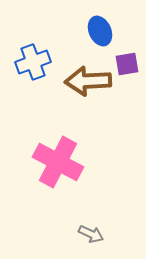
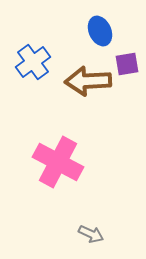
blue cross: rotated 16 degrees counterclockwise
